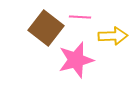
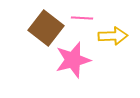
pink line: moved 2 px right, 1 px down
pink star: moved 3 px left
